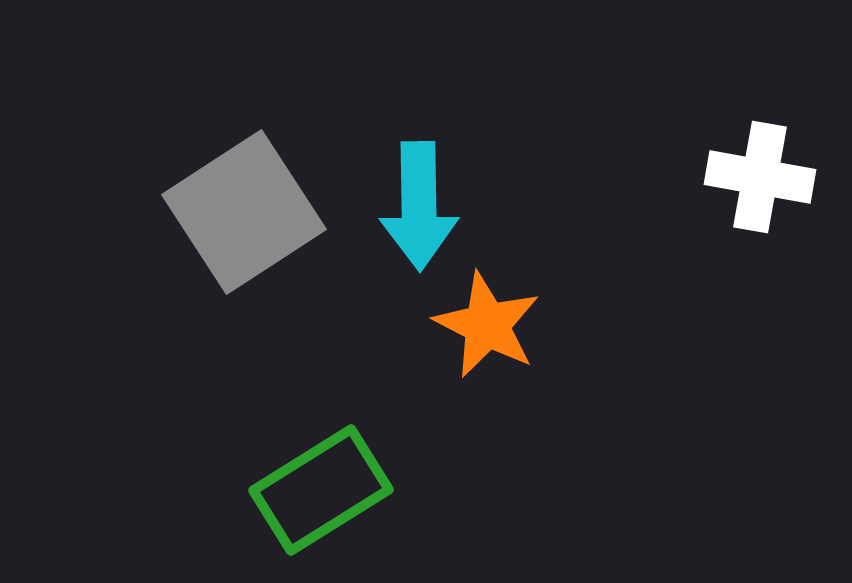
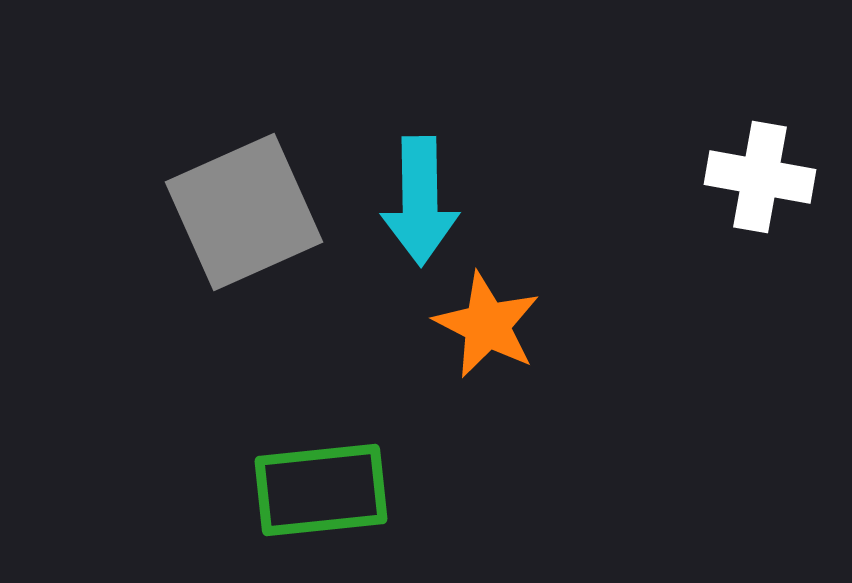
cyan arrow: moved 1 px right, 5 px up
gray square: rotated 9 degrees clockwise
green rectangle: rotated 26 degrees clockwise
